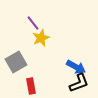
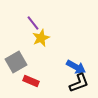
red rectangle: moved 5 px up; rotated 56 degrees counterclockwise
